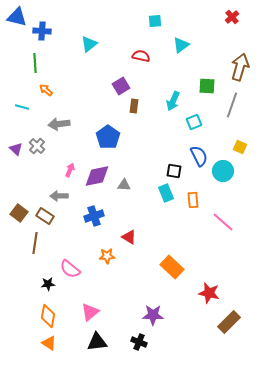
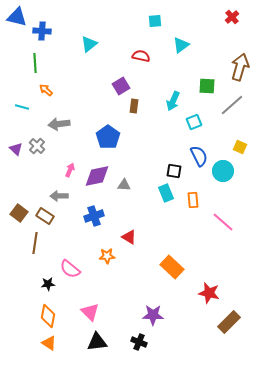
gray line at (232, 105): rotated 30 degrees clockwise
pink triangle at (90, 312): rotated 36 degrees counterclockwise
